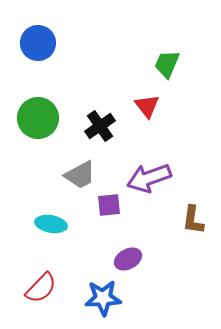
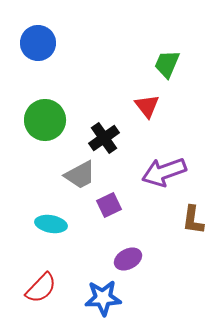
green circle: moved 7 px right, 2 px down
black cross: moved 4 px right, 12 px down
purple arrow: moved 15 px right, 6 px up
purple square: rotated 20 degrees counterclockwise
